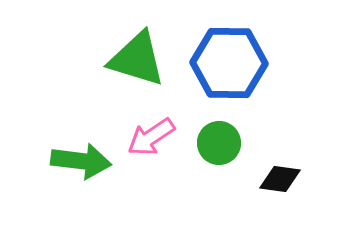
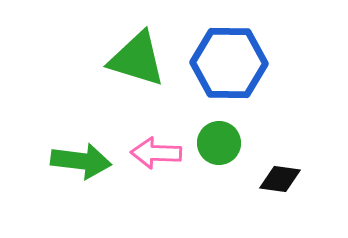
pink arrow: moved 5 px right, 16 px down; rotated 36 degrees clockwise
